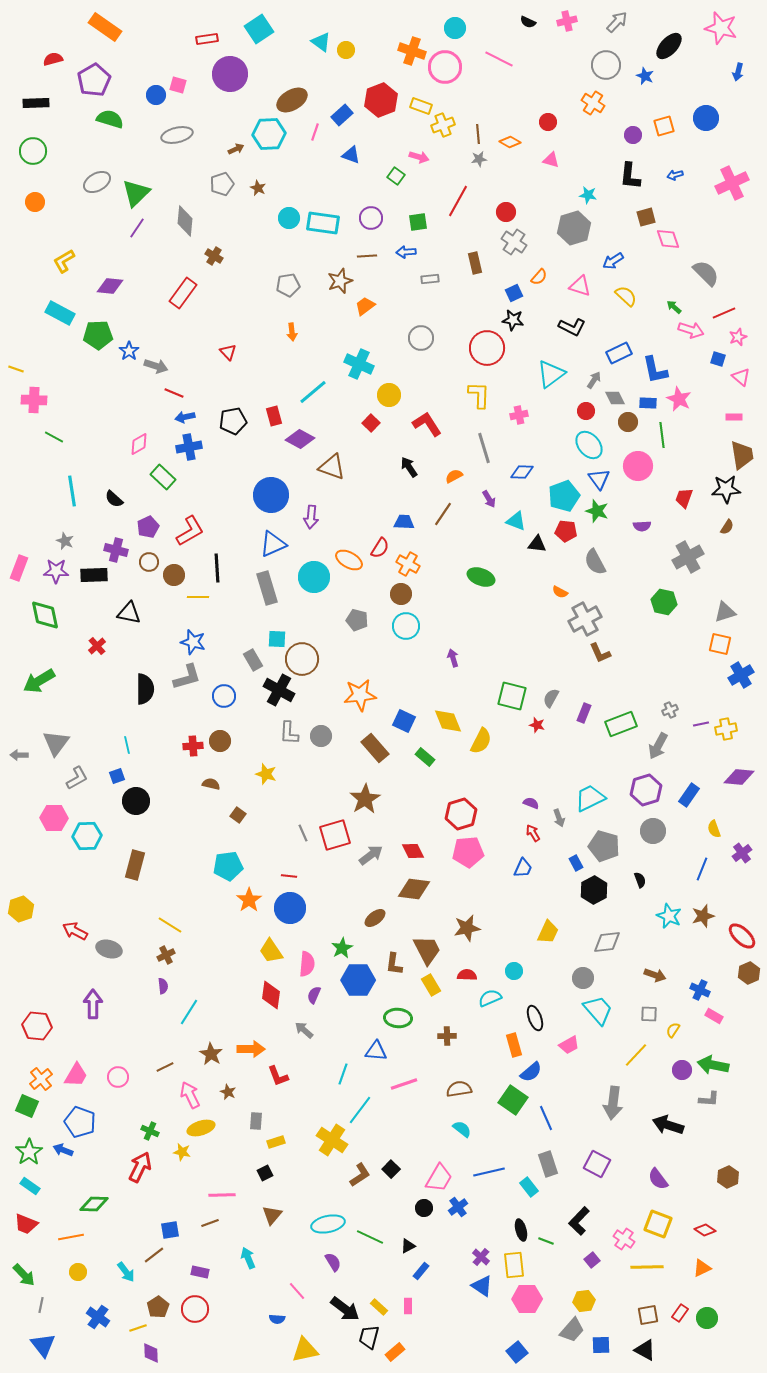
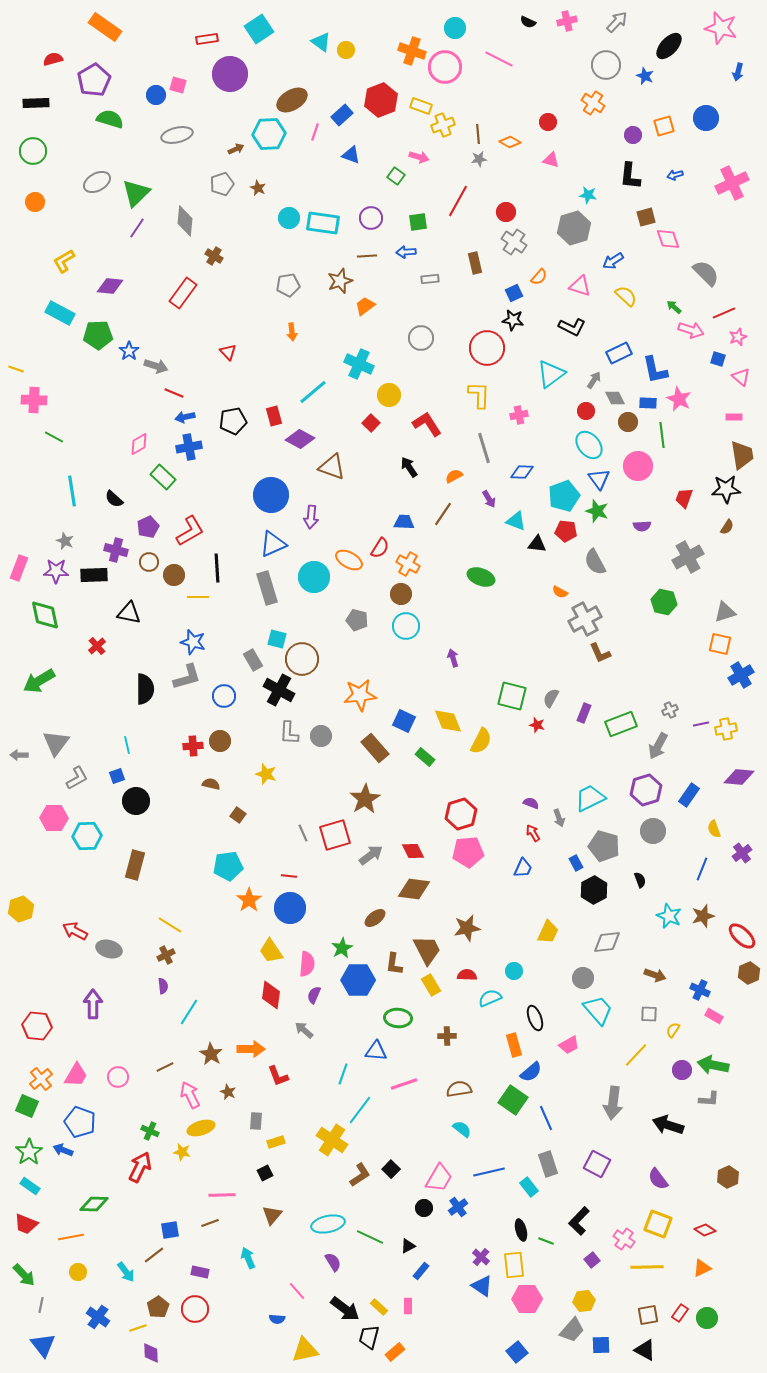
cyan square at (277, 639): rotated 12 degrees clockwise
